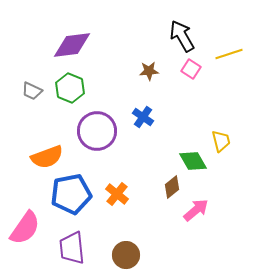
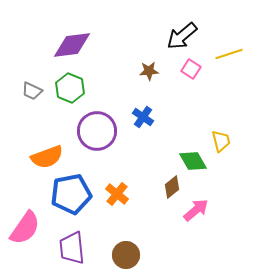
black arrow: rotated 100 degrees counterclockwise
